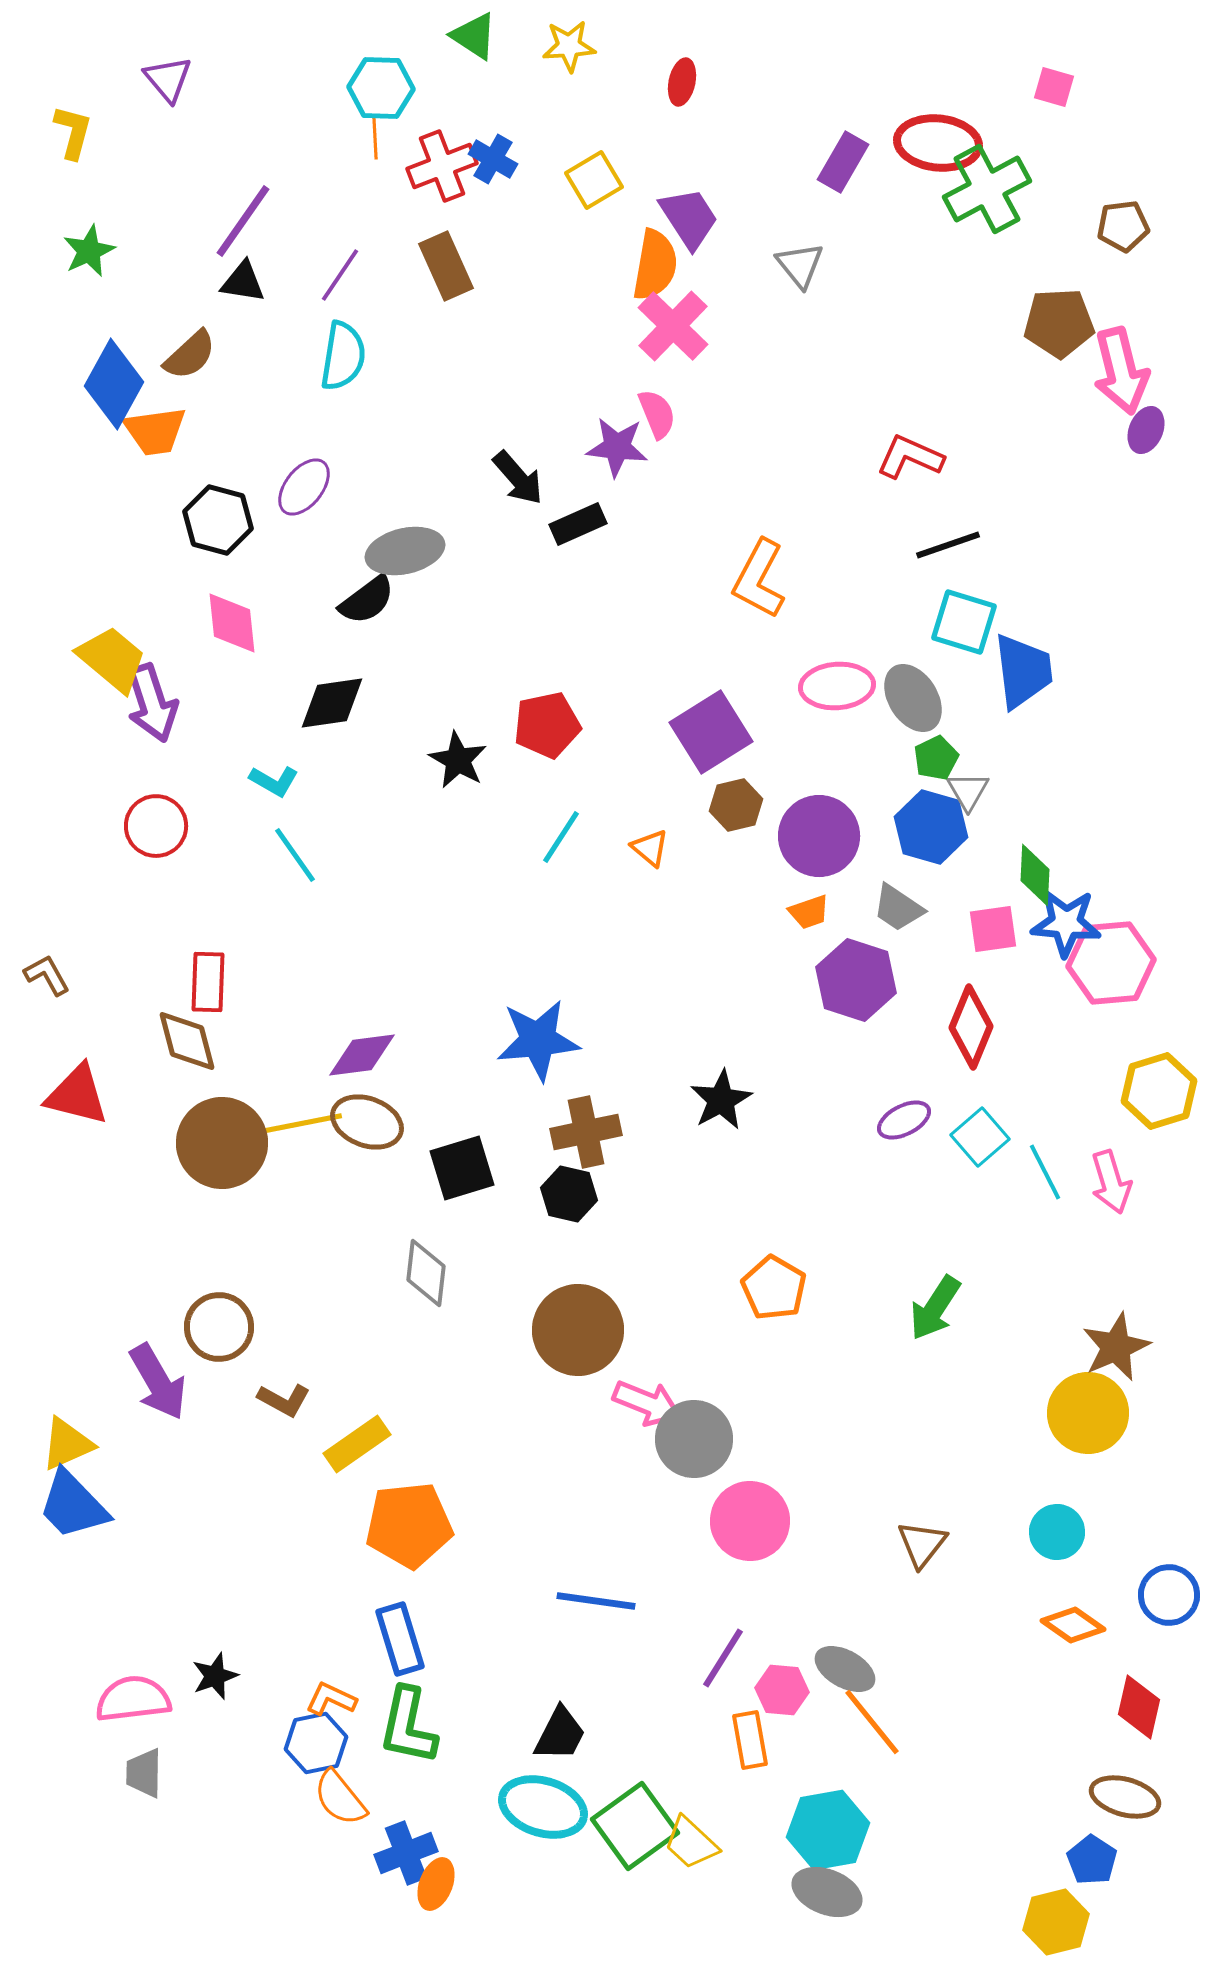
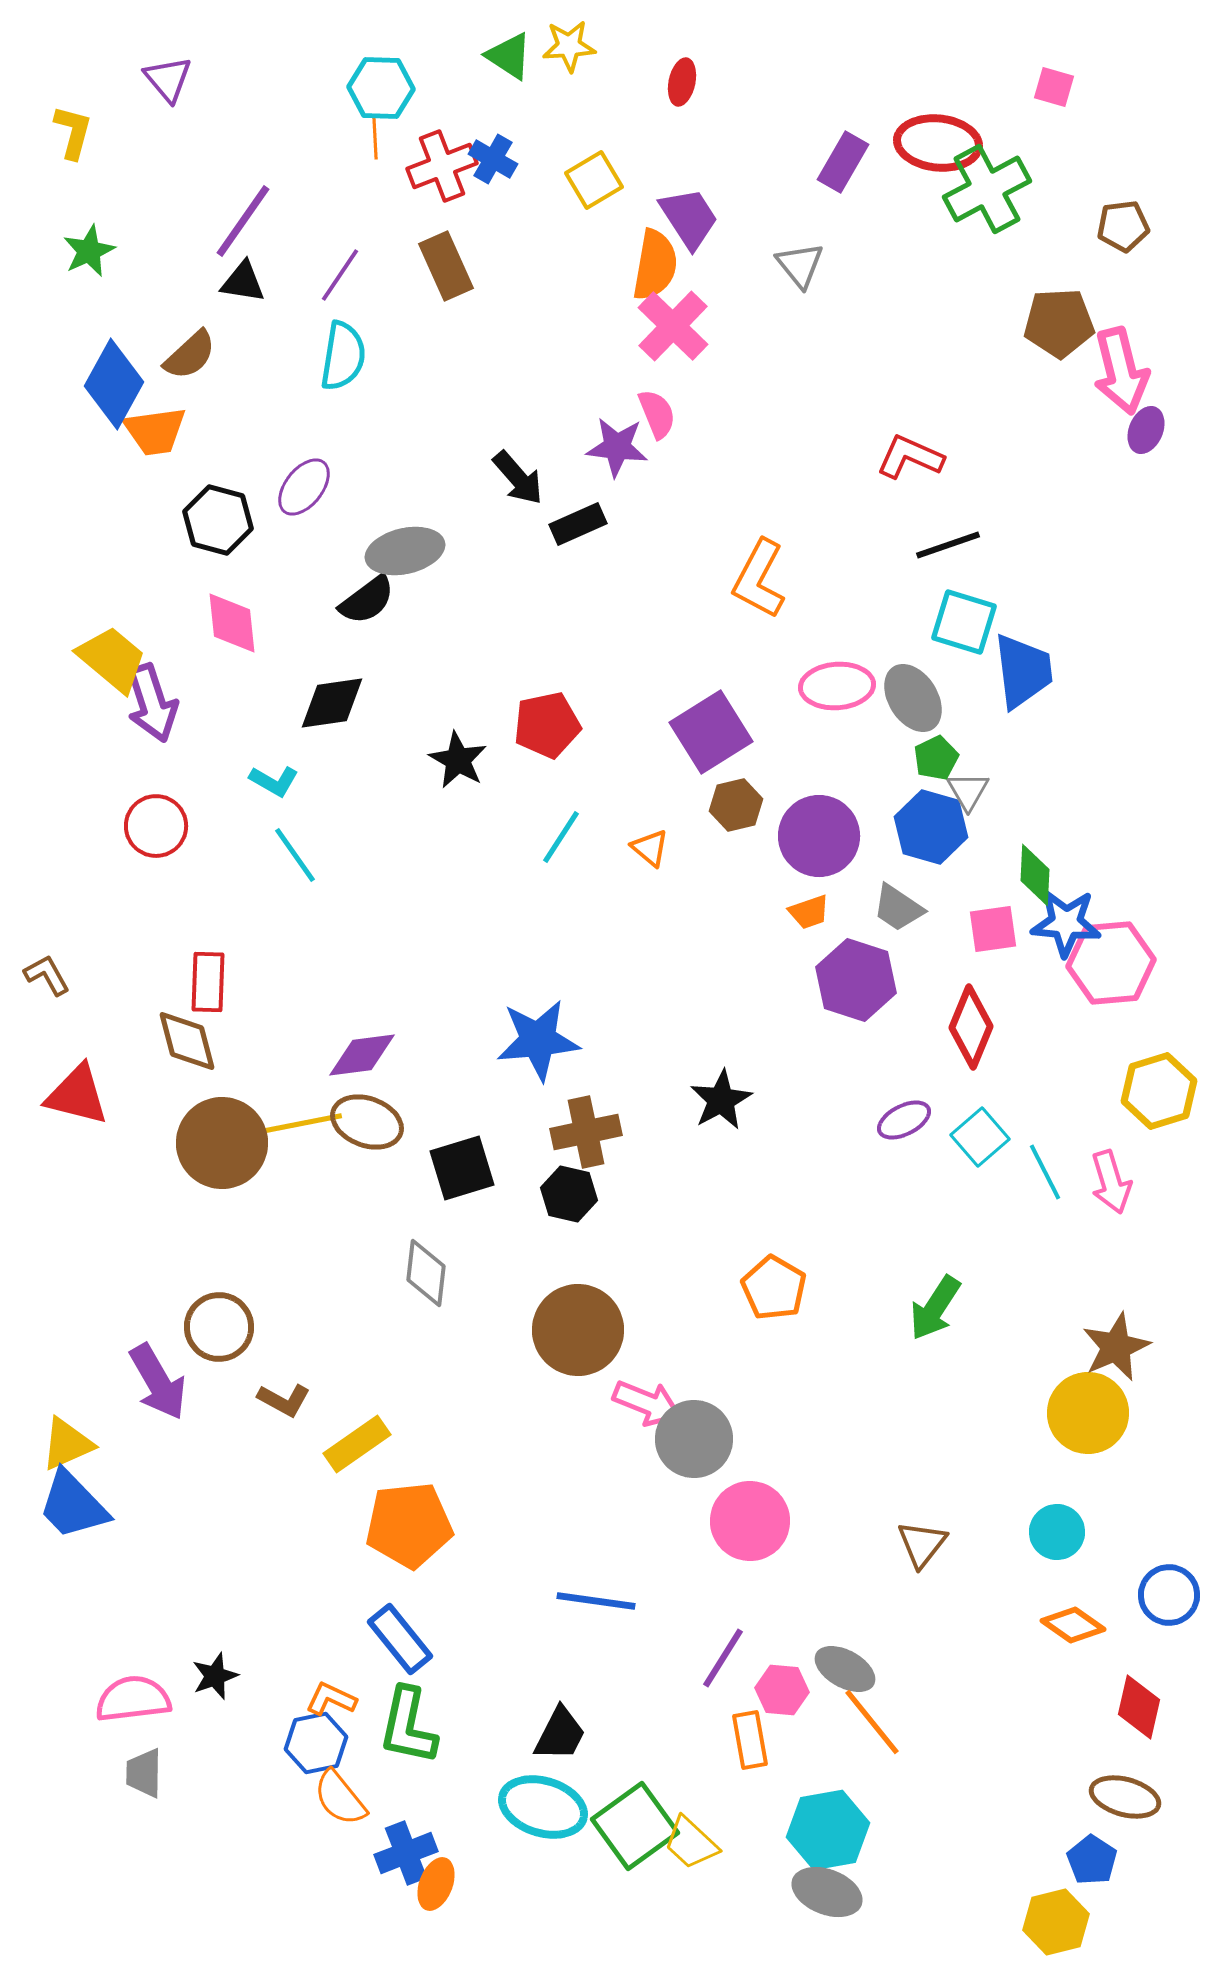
green triangle at (474, 36): moved 35 px right, 20 px down
blue rectangle at (400, 1639): rotated 22 degrees counterclockwise
